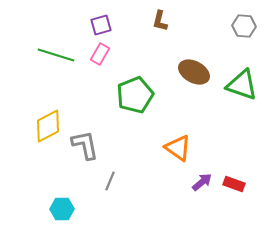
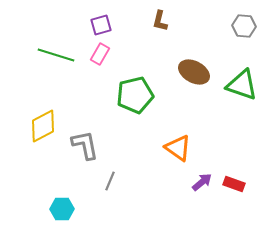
green pentagon: rotated 9 degrees clockwise
yellow diamond: moved 5 px left
